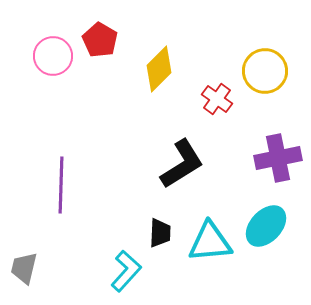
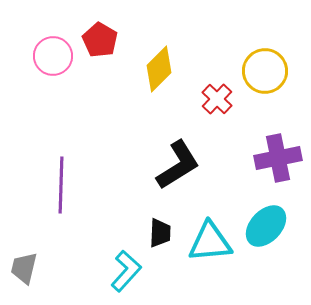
red cross: rotated 8 degrees clockwise
black L-shape: moved 4 px left, 1 px down
